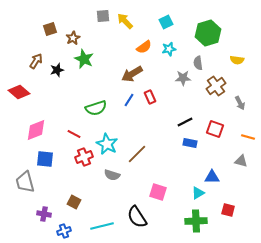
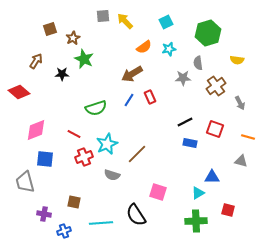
black star at (57, 70): moved 5 px right, 4 px down; rotated 16 degrees clockwise
cyan star at (107, 144): rotated 20 degrees clockwise
brown square at (74, 202): rotated 16 degrees counterclockwise
black semicircle at (137, 217): moved 1 px left, 2 px up
cyan line at (102, 226): moved 1 px left, 3 px up; rotated 10 degrees clockwise
